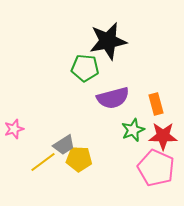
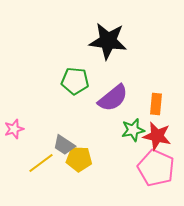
black star: rotated 18 degrees clockwise
green pentagon: moved 10 px left, 13 px down
purple semicircle: rotated 24 degrees counterclockwise
orange rectangle: rotated 20 degrees clockwise
green star: rotated 10 degrees clockwise
red star: moved 6 px left; rotated 12 degrees clockwise
gray trapezoid: rotated 65 degrees clockwise
yellow line: moved 2 px left, 1 px down
